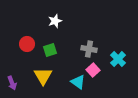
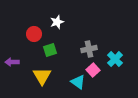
white star: moved 2 px right, 1 px down
red circle: moved 7 px right, 10 px up
gray cross: rotated 21 degrees counterclockwise
cyan cross: moved 3 px left
yellow triangle: moved 1 px left
purple arrow: moved 21 px up; rotated 112 degrees clockwise
